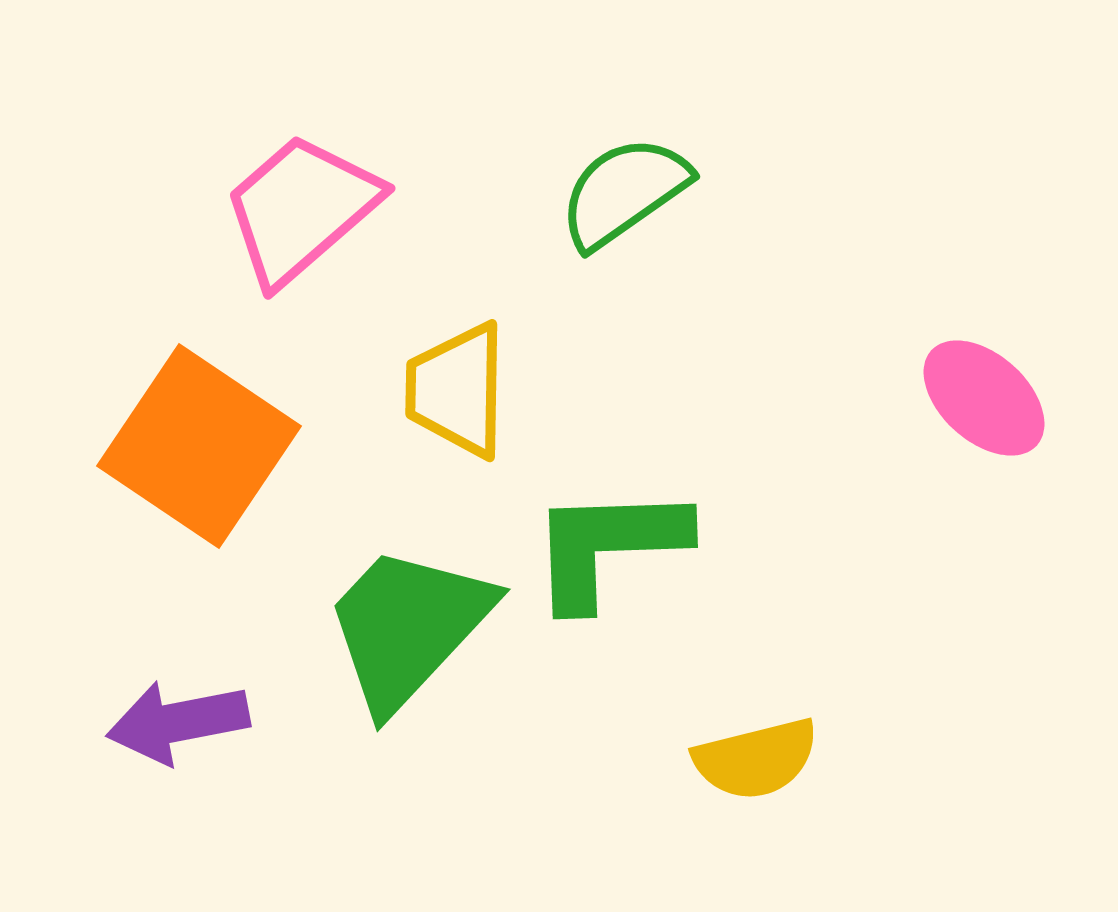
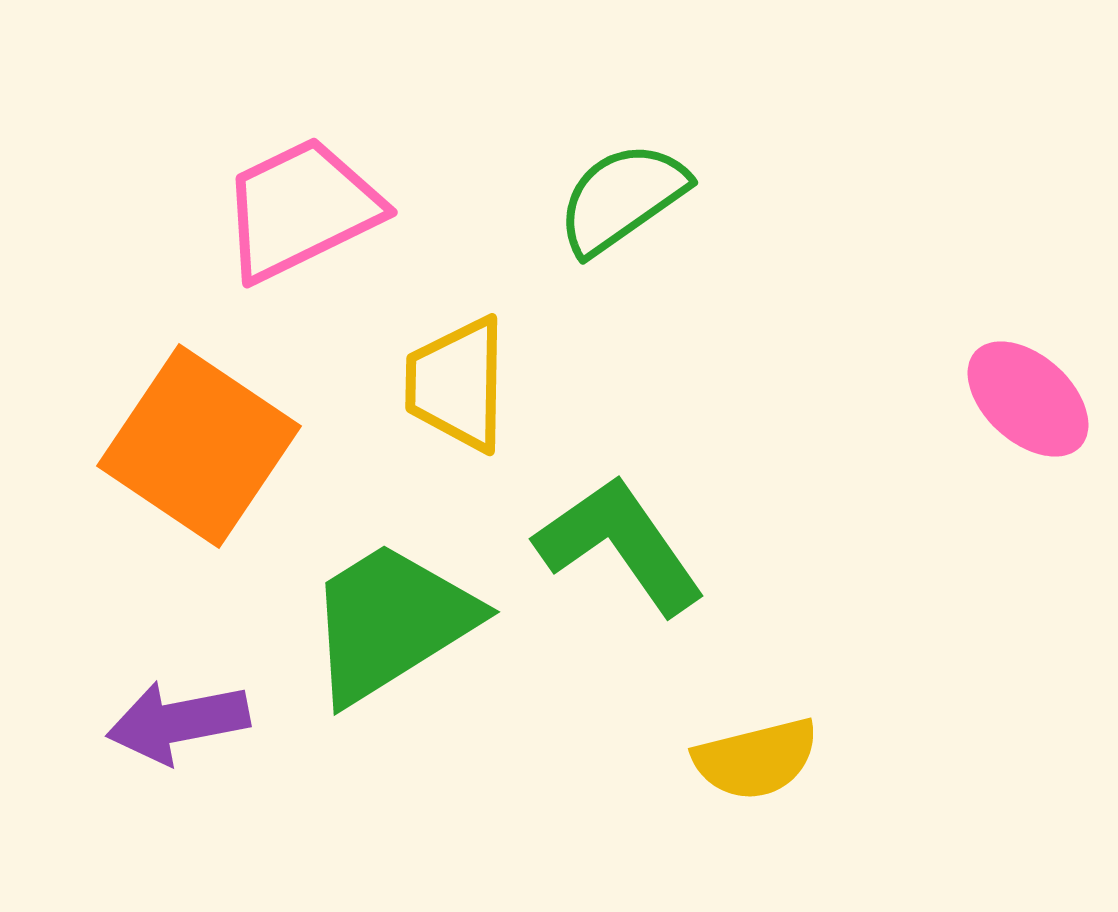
green semicircle: moved 2 px left, 6 px down
pink trapezoid: rotated 15 degrees clockwise
yellow trapezoid: moved 6 px up
pink ellipse: moved 44 px right, 1 px down
green L-shape: moved 12 px right, 1 px up; rotated 57 degrees clockwise
green trapezoid: moved 17 px left, 5 px up; rotated 15 degrees clockwise
